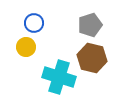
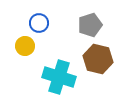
blue circle: moved 5 px right
yellow circle: moved 1 px left, 1 px up
brown hexagon: moved 6 px right, 1 px down
